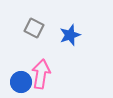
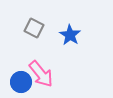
blue star: rotated 20 degrees counterclockwise
pink arrow: rotated 132 degrees clockwise
